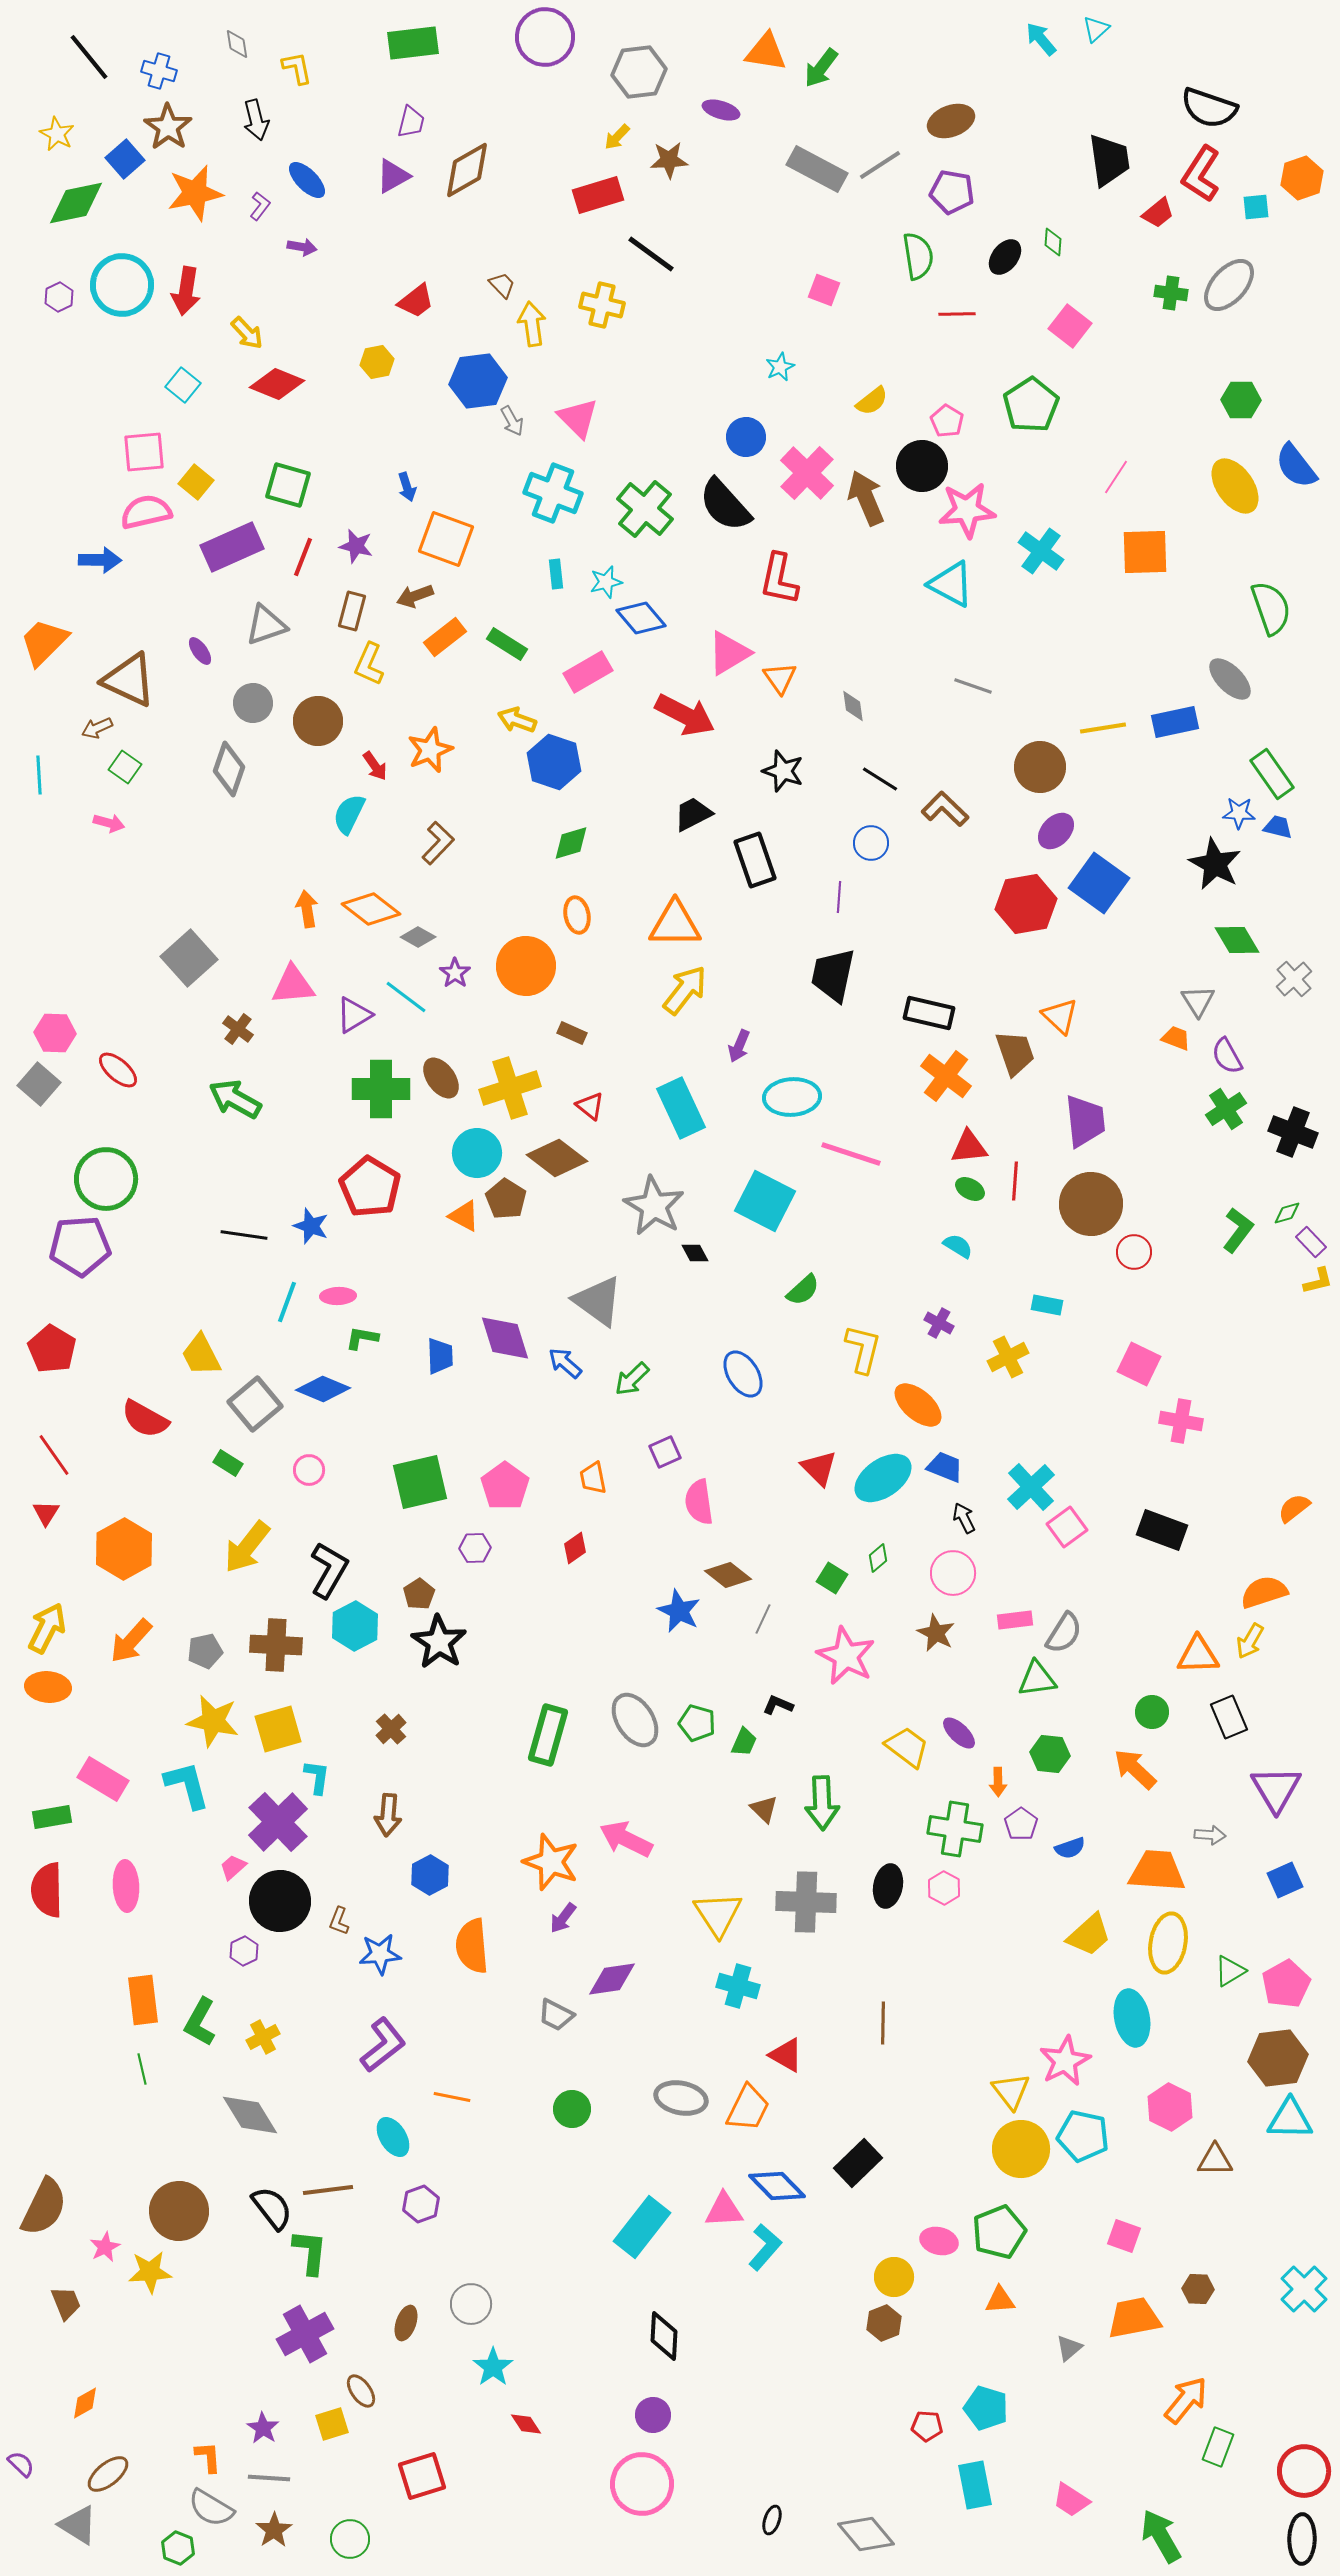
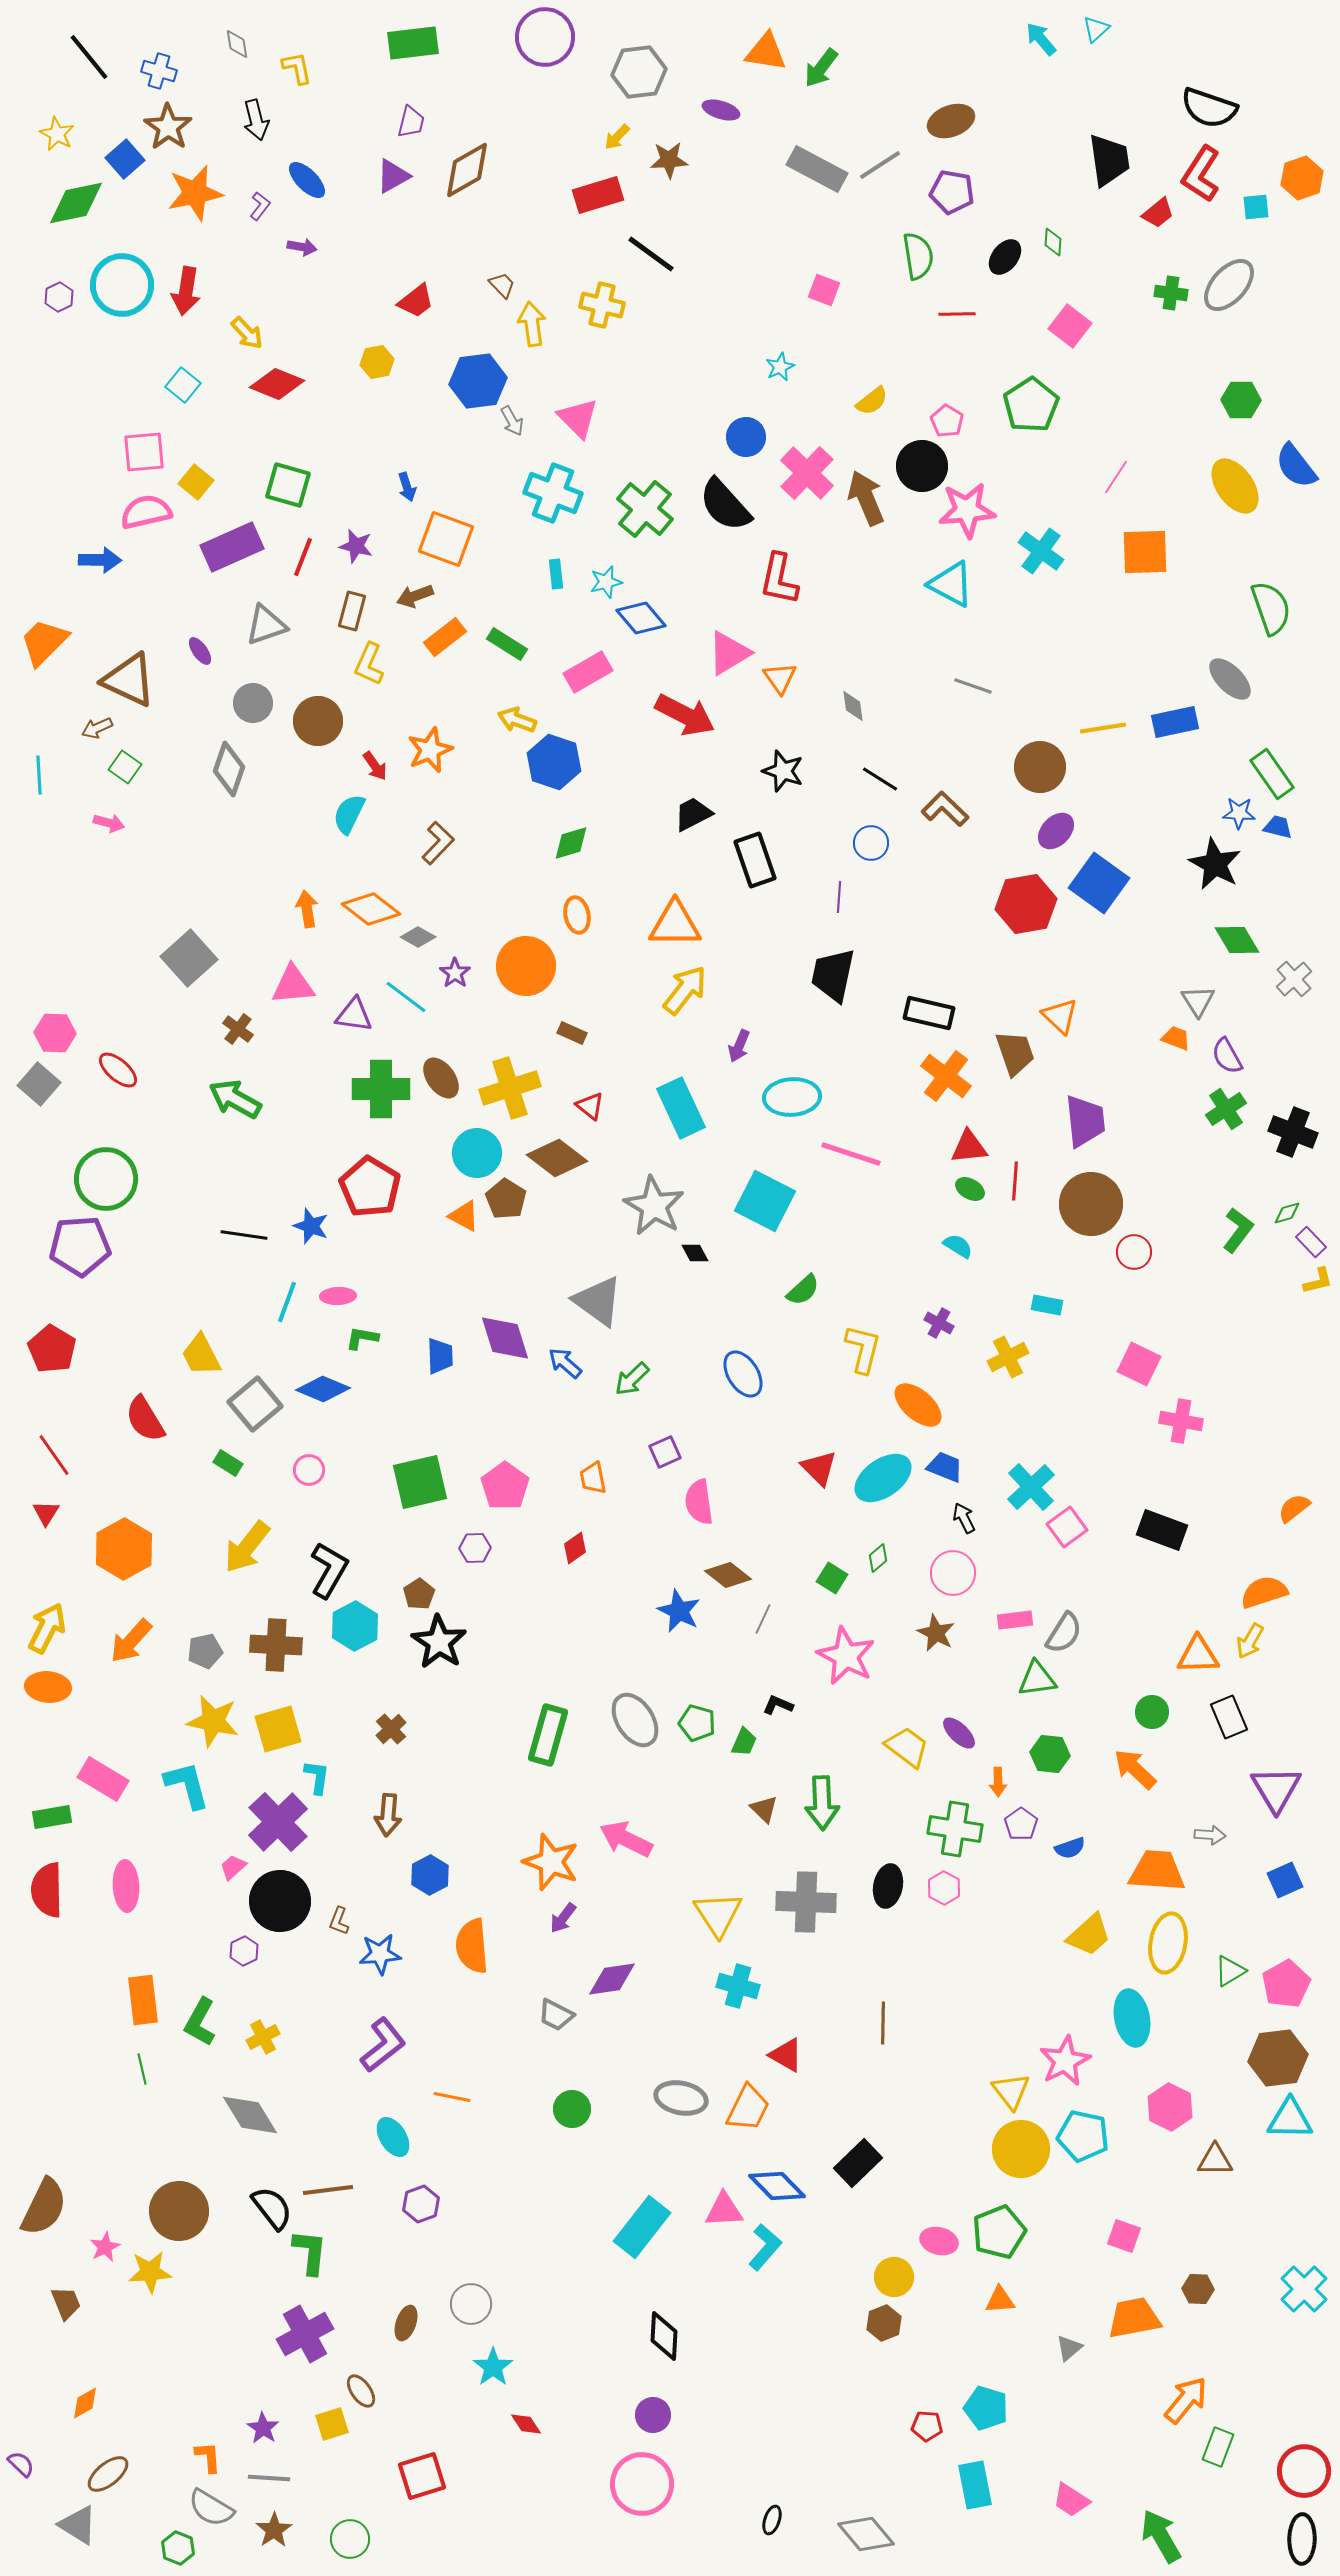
purple triangle at (354, 1015): rotated 39 degrees clockwise
red semicircle at (145, 1419): rotated 30 degrees clockwise
